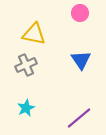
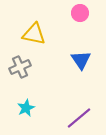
gray cross: moved 6 px left, 2 px down
